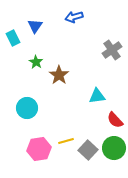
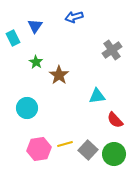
yellow line: moved 1 px left, 3 px down
green circle: moved 6 px down
